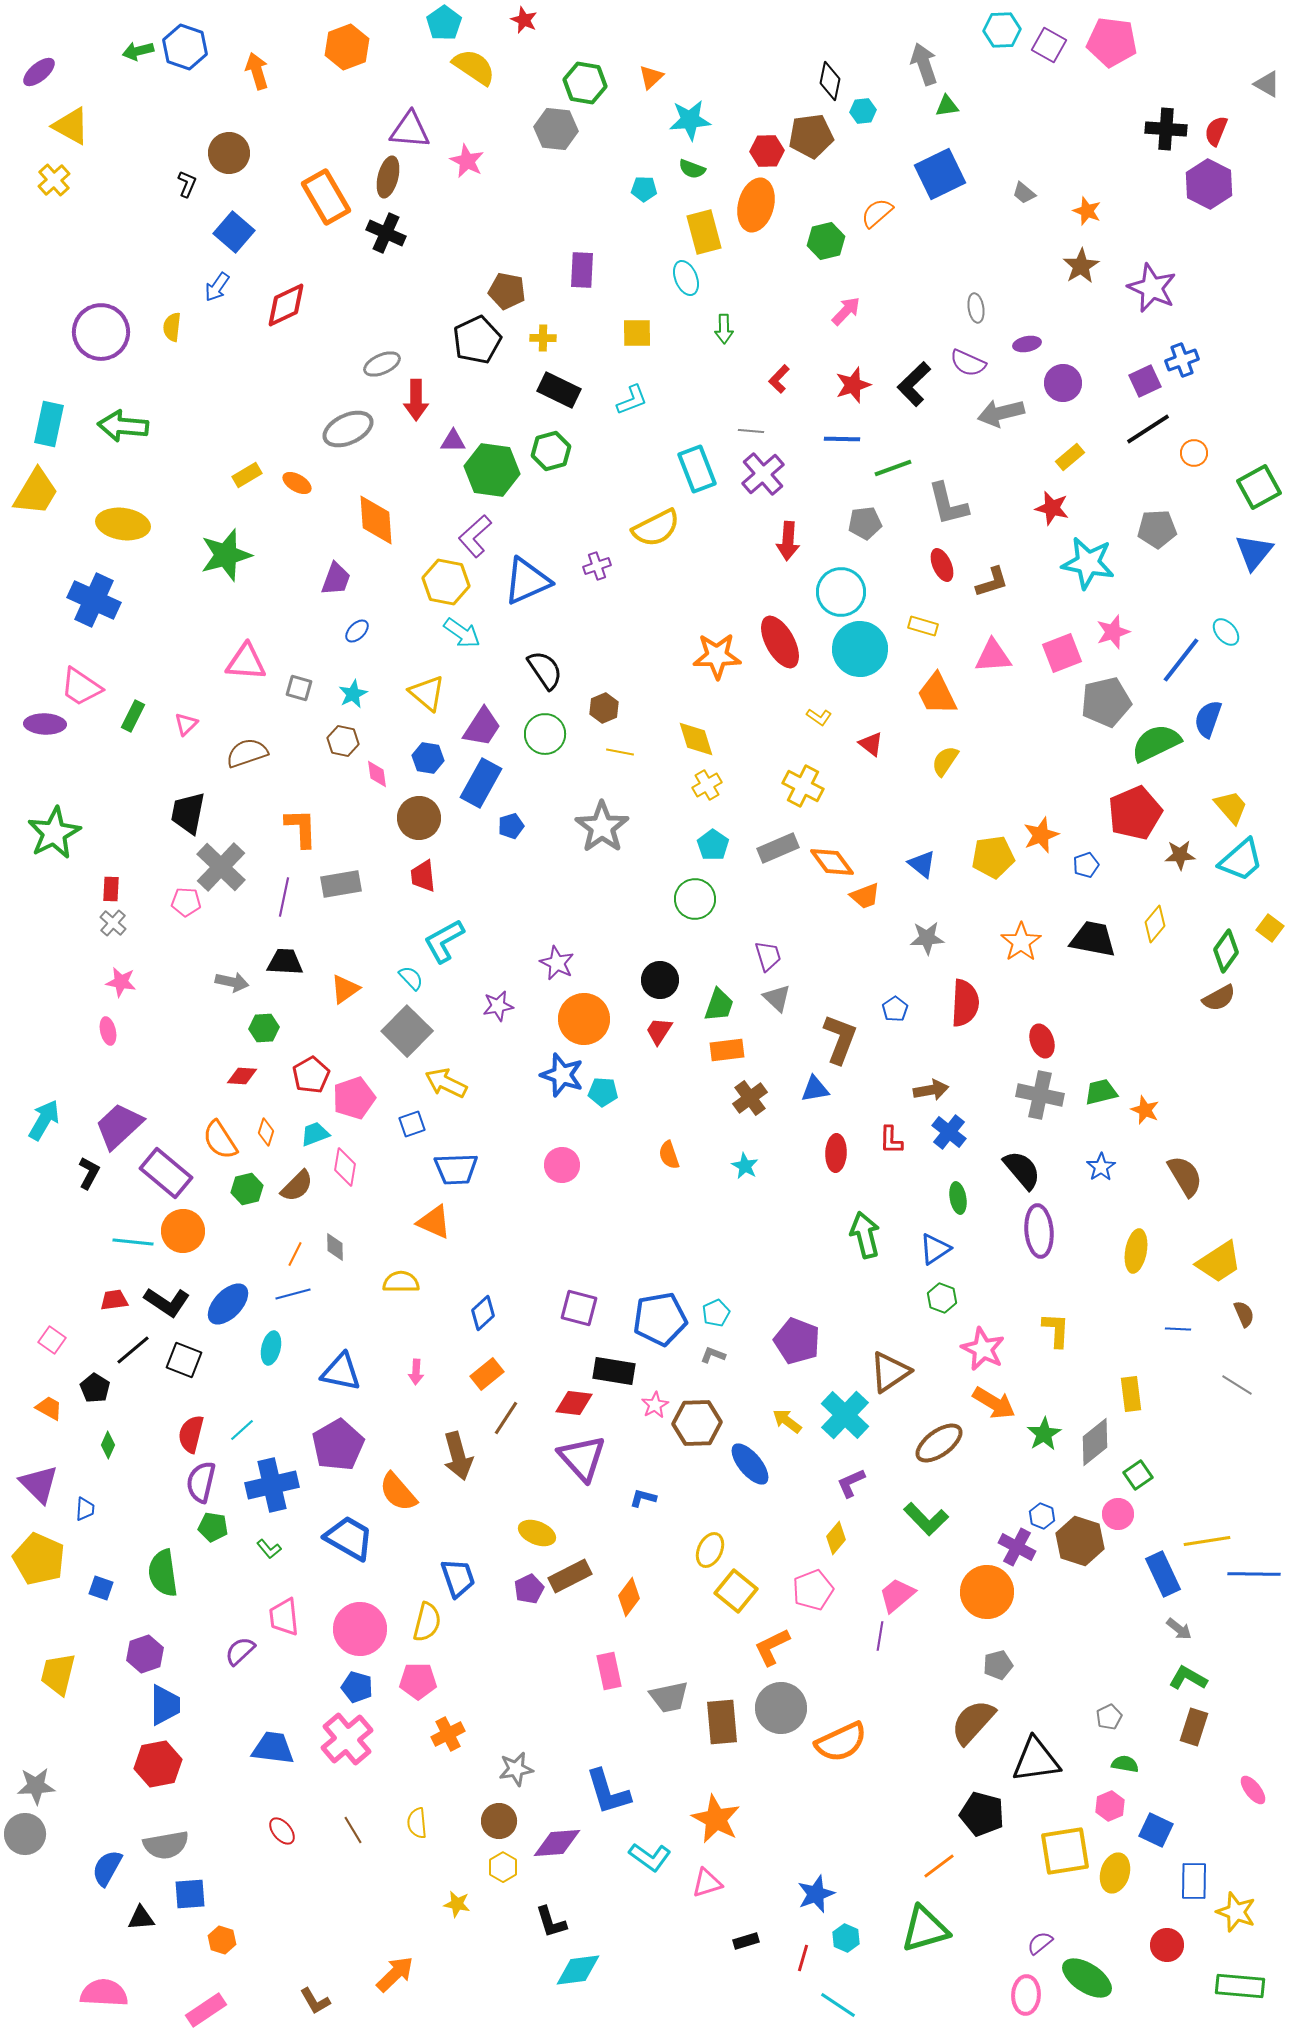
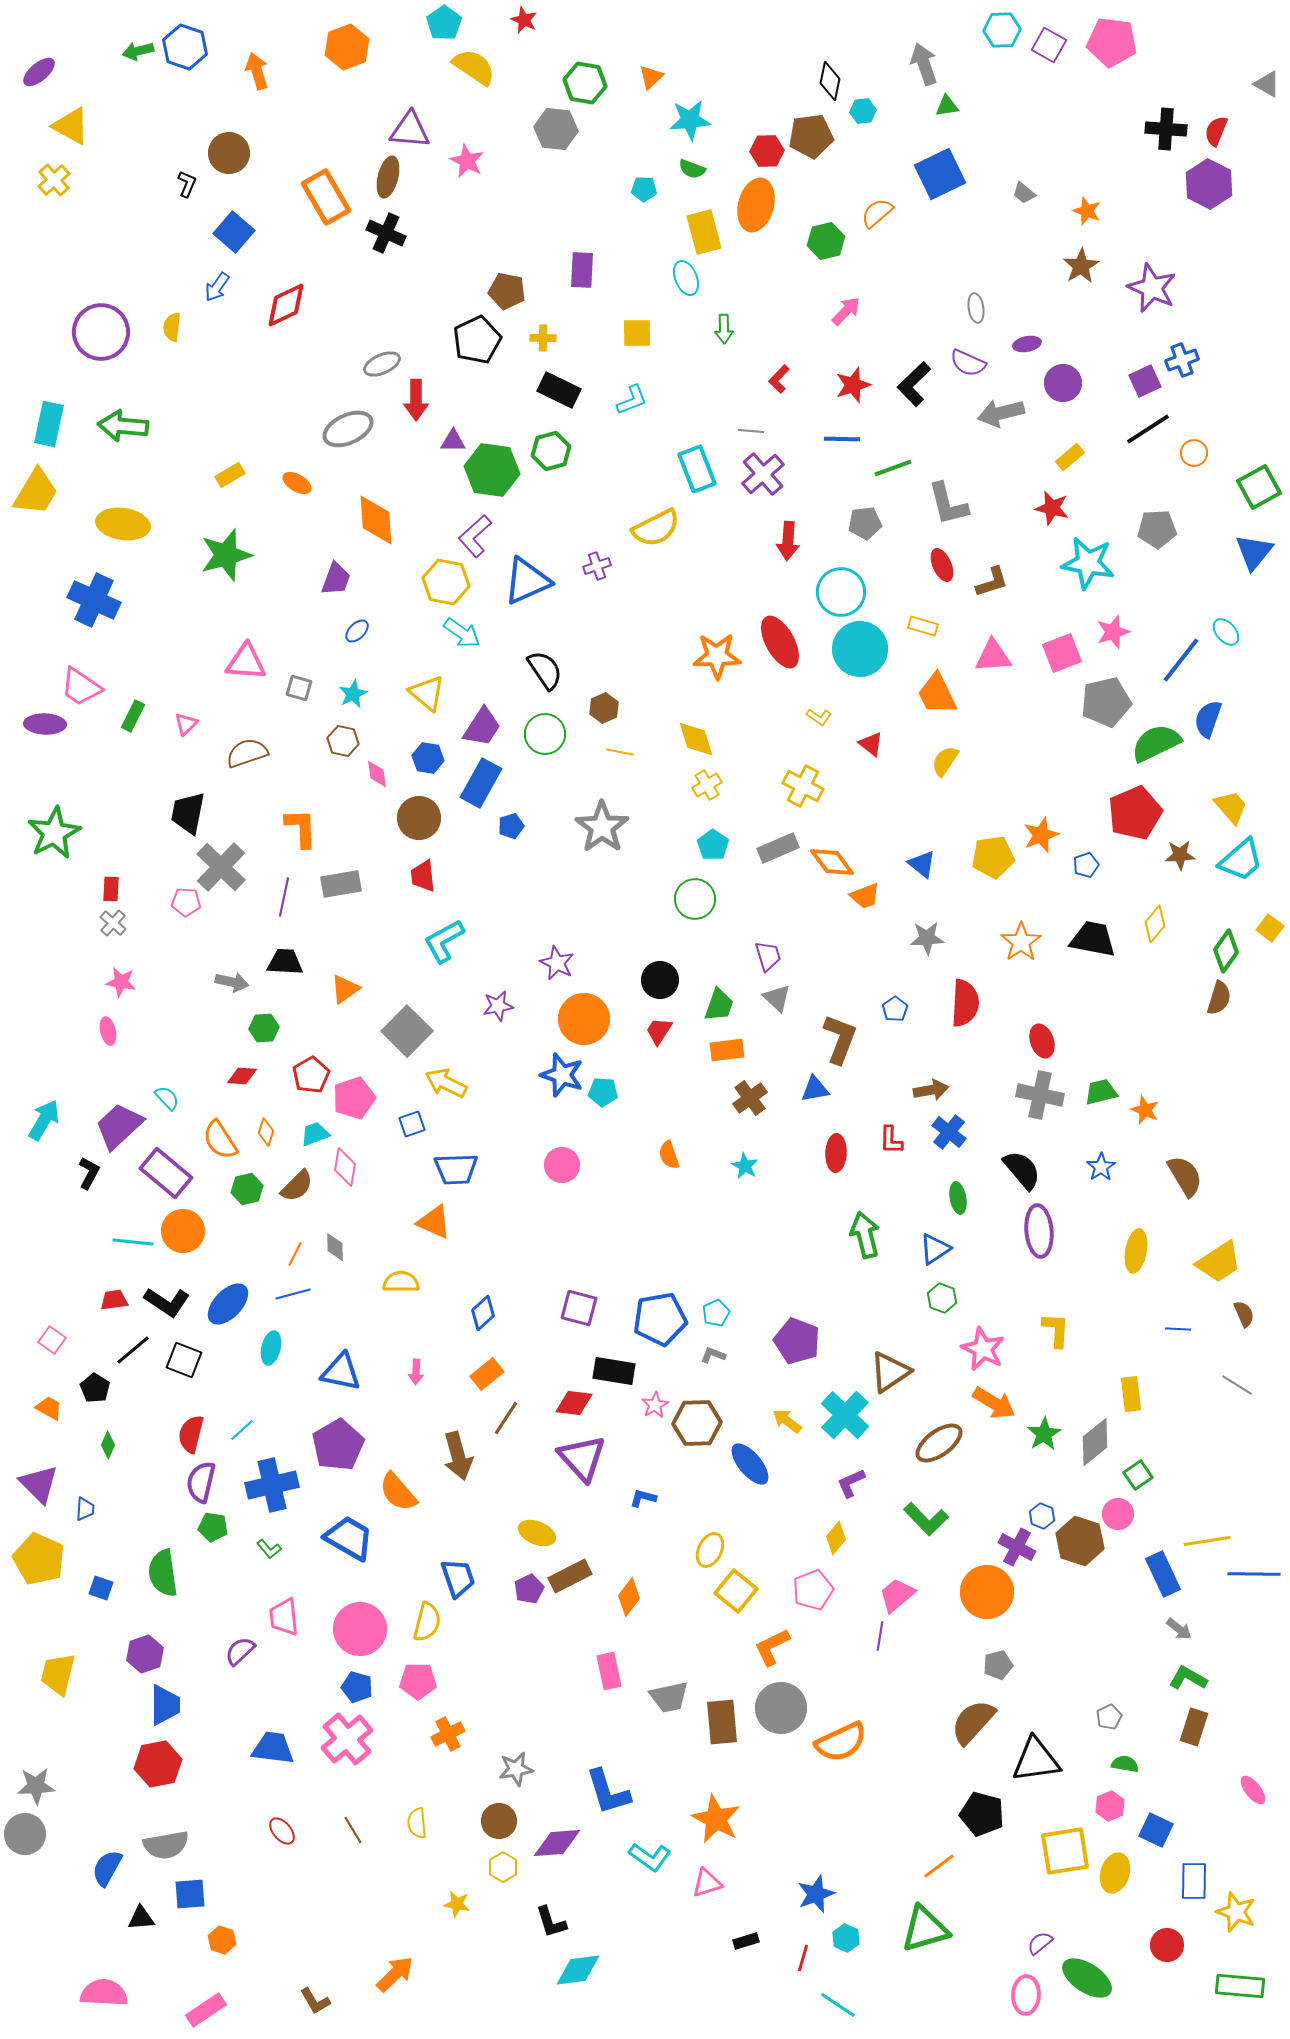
yellow rectangle at (247, 475): moved 17 px left
cyan semicircle at (411, 978): moved 244 px left, 120 px down
brown semicircle at (1219, 998): rotated 44 degrees counterclockwise
